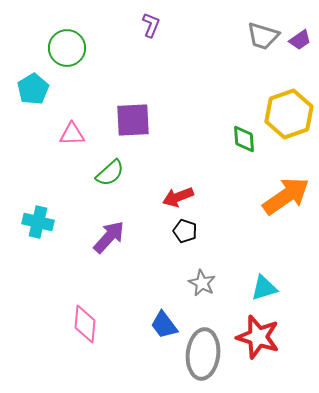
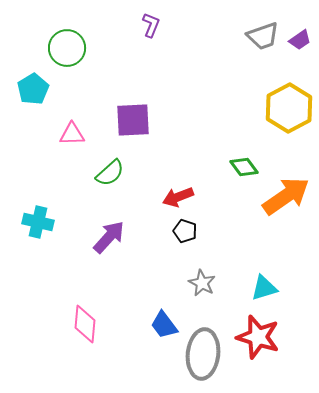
gray trapezoid: rotated 36 degrees counterclockwise
yellow hexagon: moved 6 px up; rotated 9 degrees counterclockwise
green diamond: moved 28 px down; rotated 32 degrees counterclockwise
